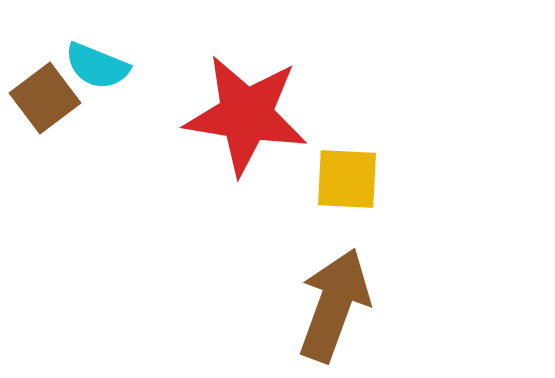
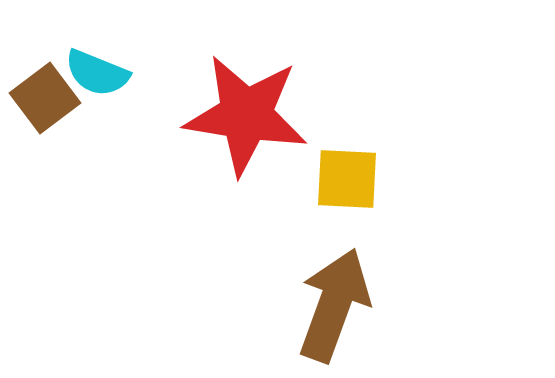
cyan semicircle: moved 7 px down
